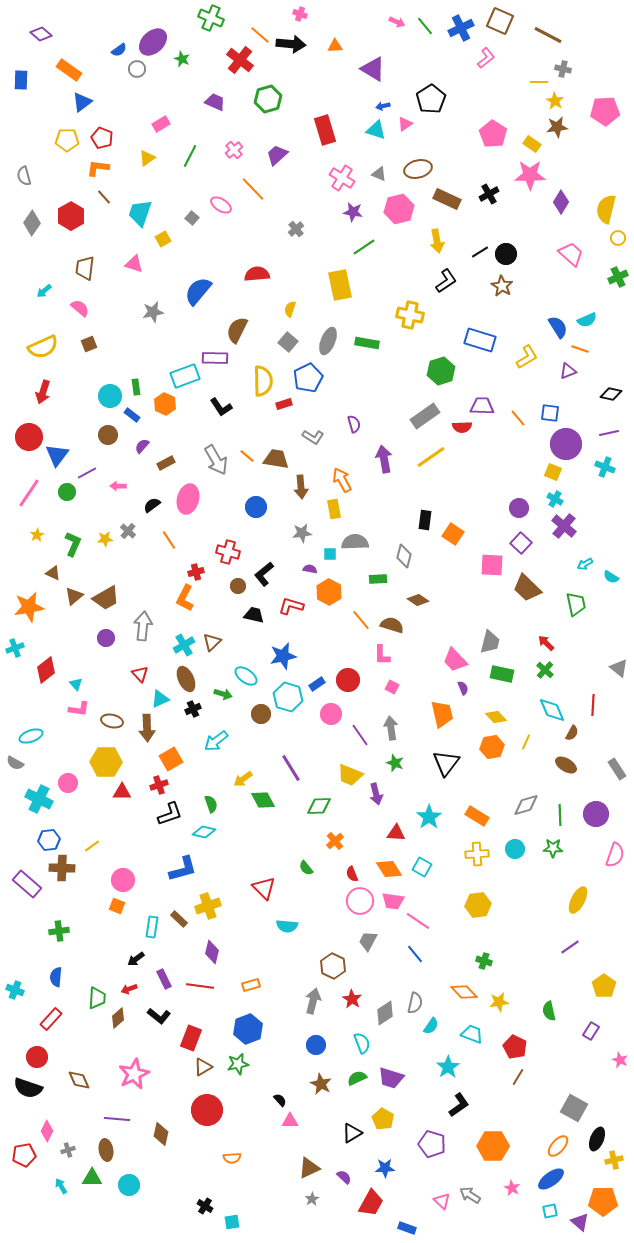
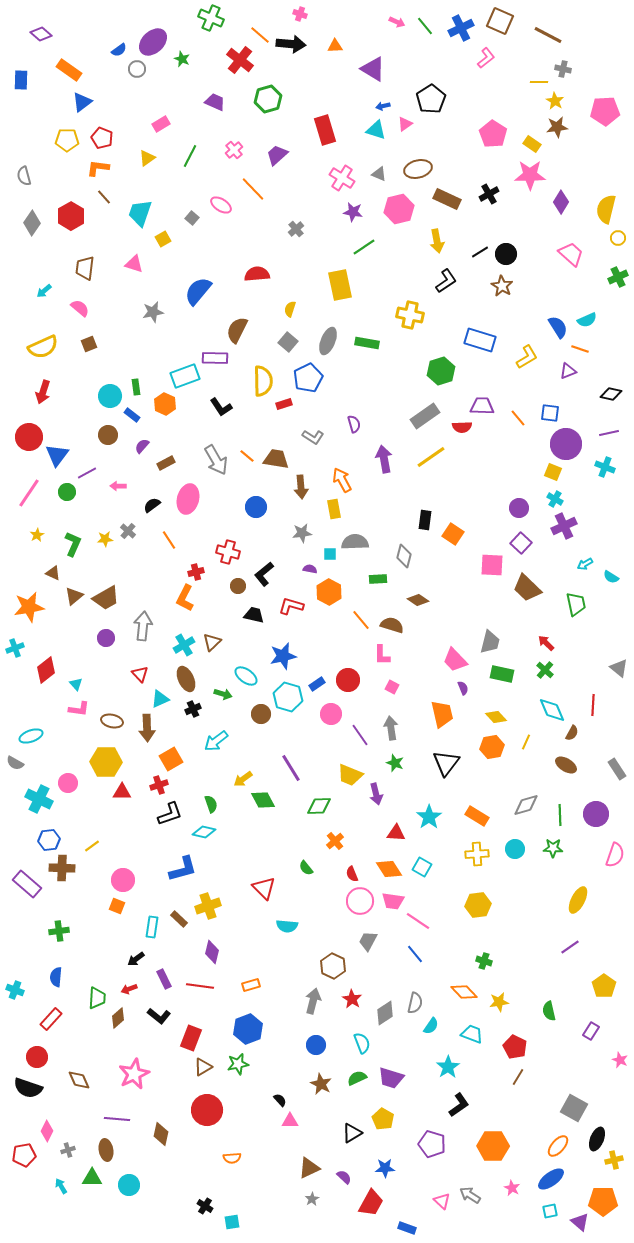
purple cross at (564, 526): rotated 25 degrees clockwise
